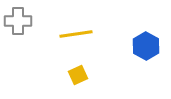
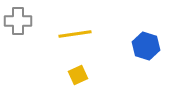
yellow line: moved 1 px left
blue hexagon: rotated 12 degrees counterclockwise
